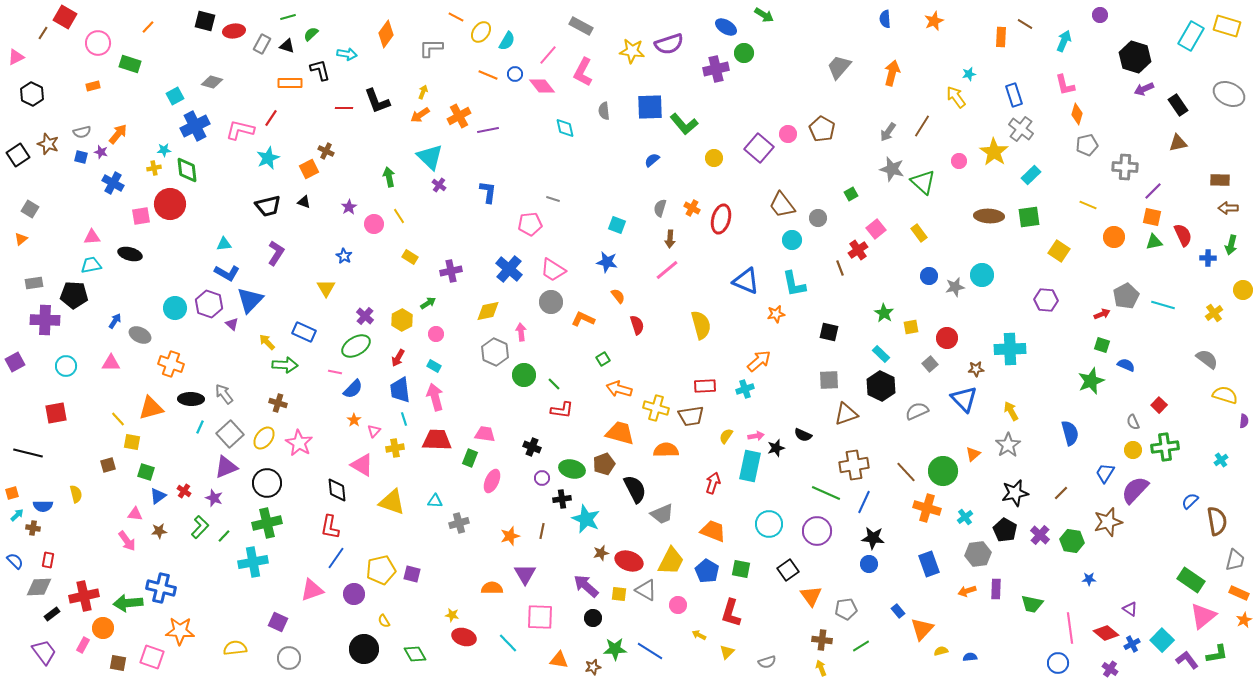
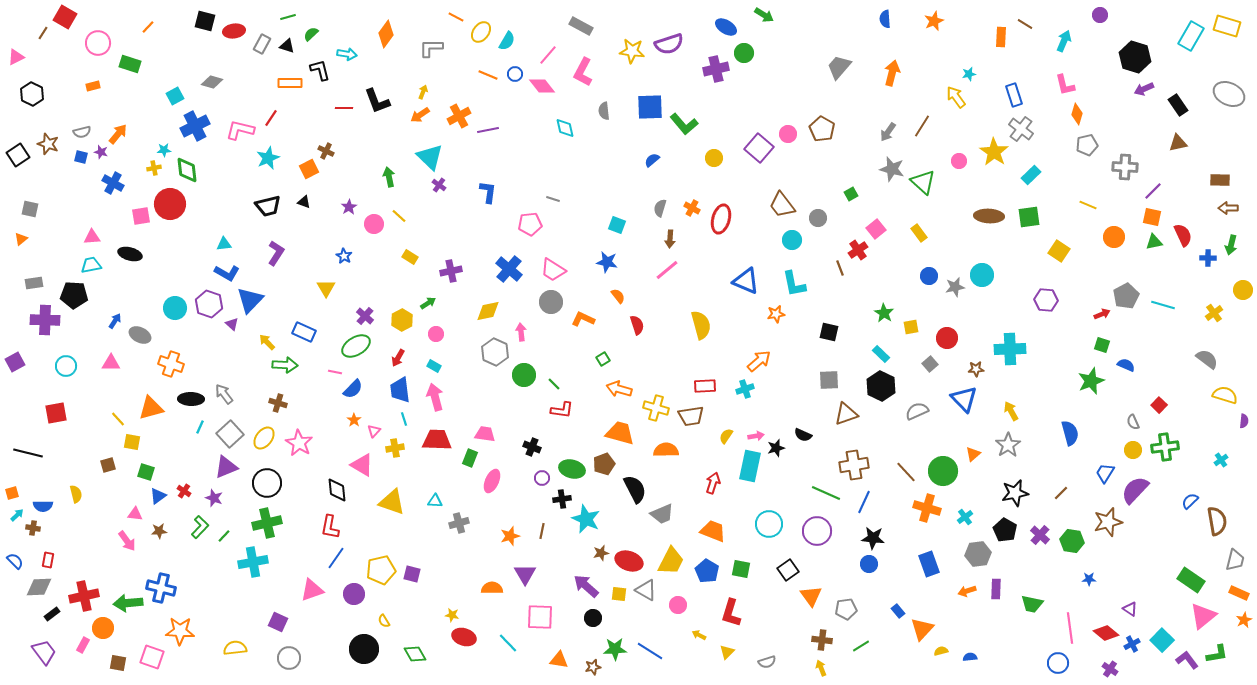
gray square at (30, 209): rotated 18 degrees counterclockwise
yellow line at (399, 216): rotated 14 degrees counterclockwise
